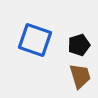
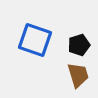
brown trapezoid: moved 2 px left, 1 px up
